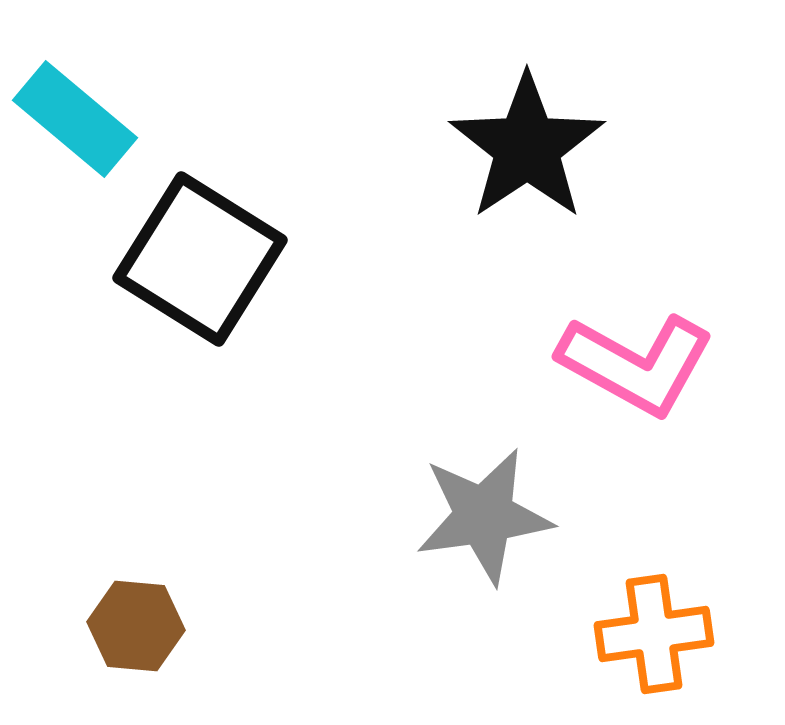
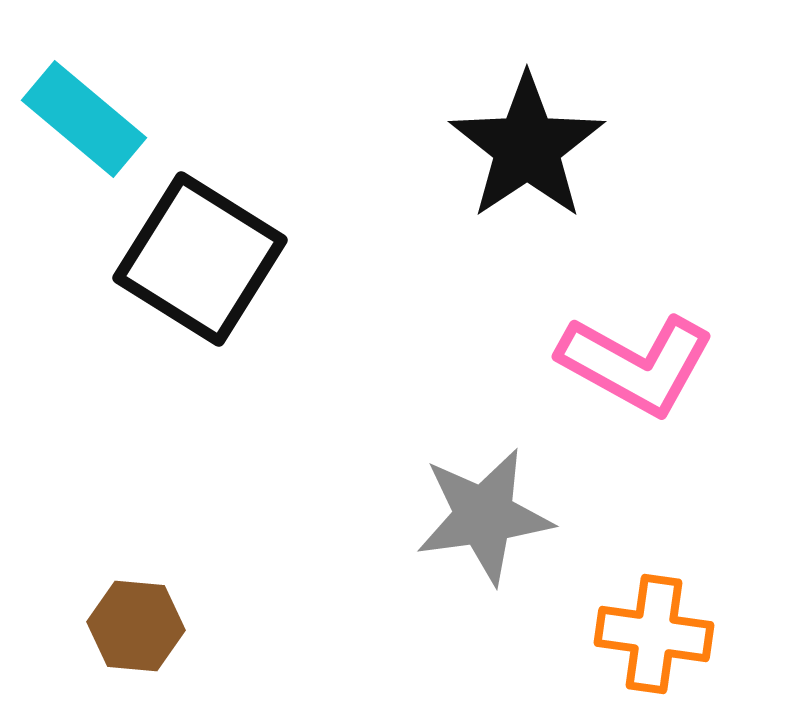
cyan rectangle: moved 9 px right
orange cross: rotated 16 degrees clockwise
